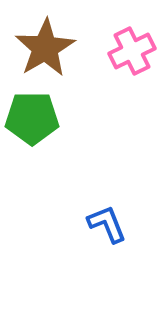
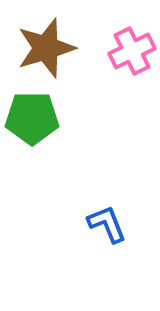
brown star: moved 1 px right; rotated 14 degrees clockwise
